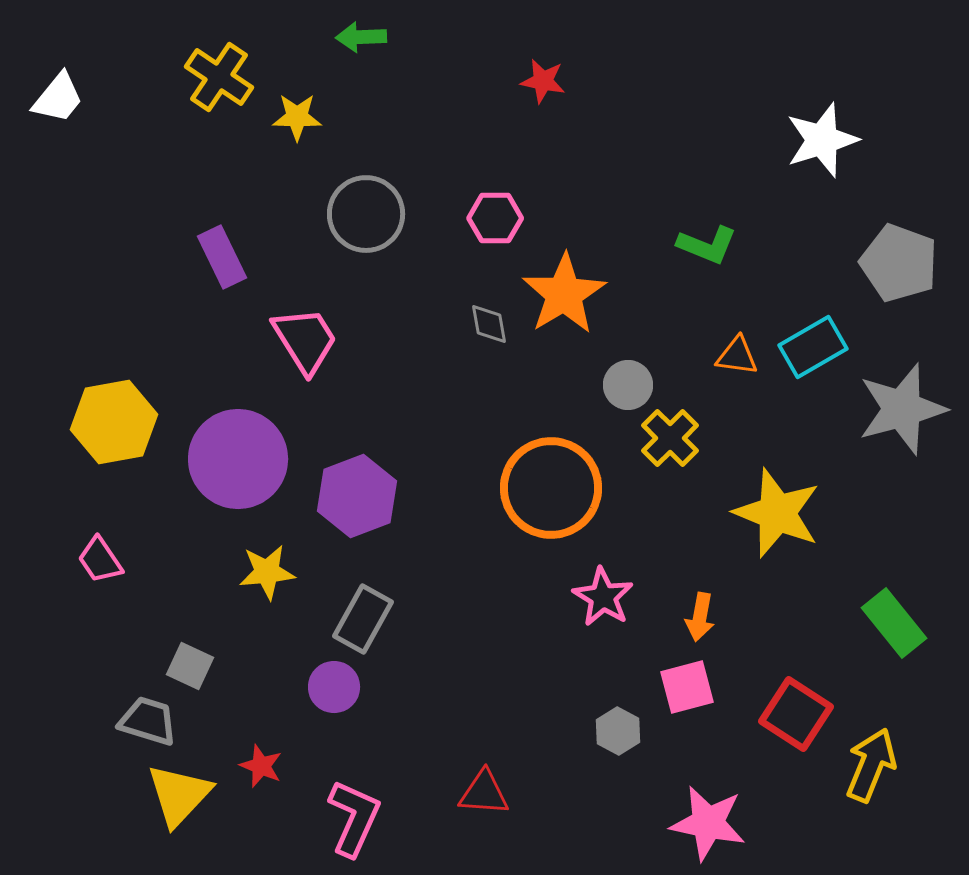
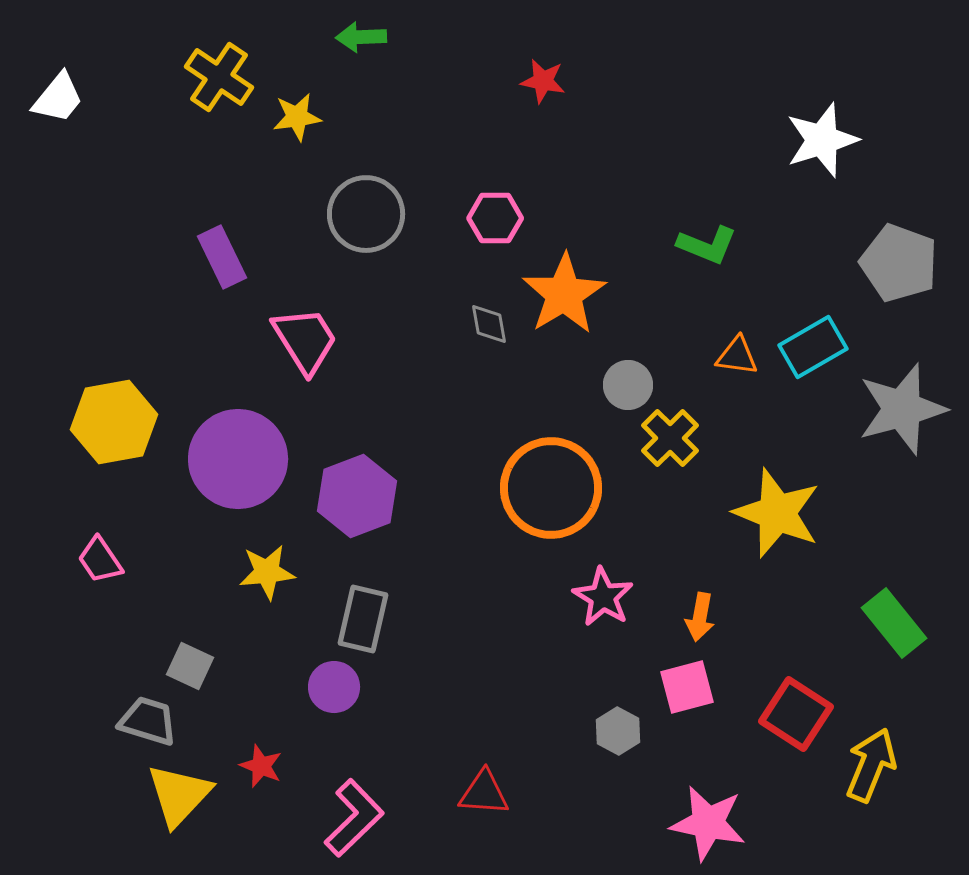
yellow star at (297, 117): rotated 9 degrees counterclockwise
gray rectangle at (363, 619): rotated 16 degrees counterclockwise
pink L-shape at (354, 818): rotated 22 degrees clockwise
